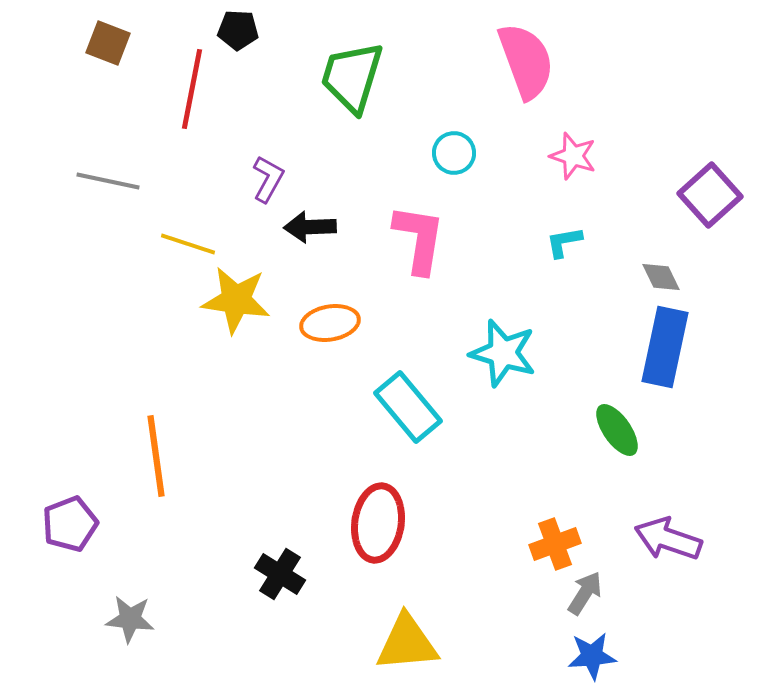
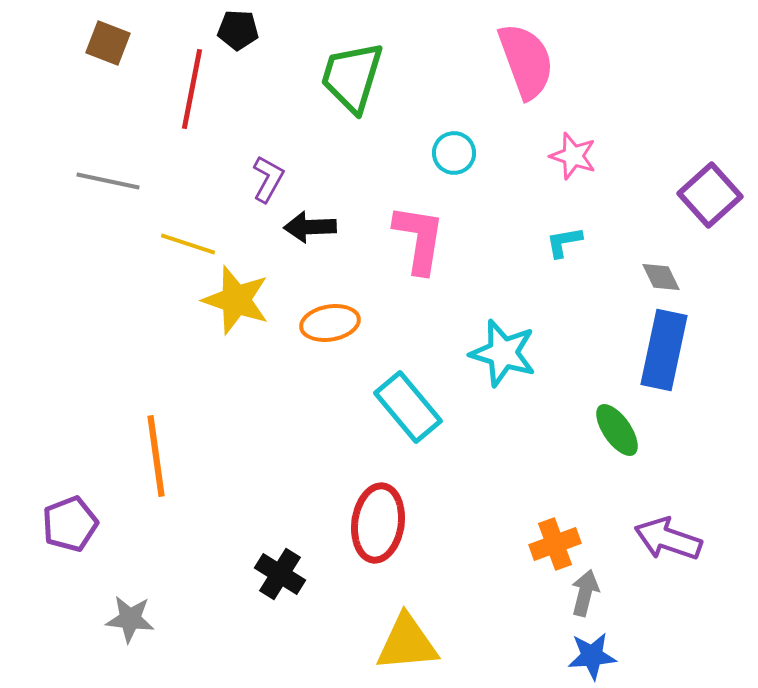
yellow star: rotated 10 degrees clockwise
blue rectangle: moved 1 px left, 3 px down
gray arrow: rotated 18 degrees counterclockwise
